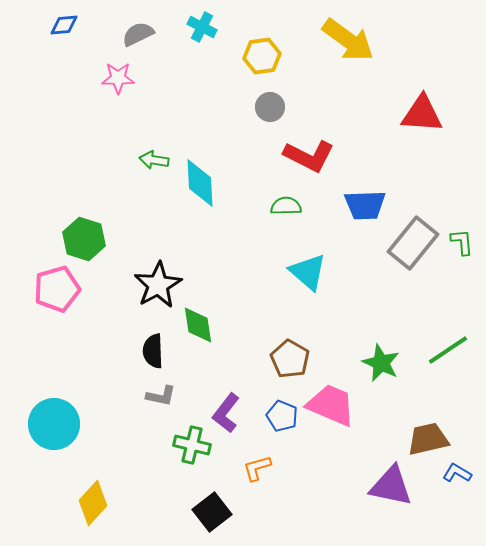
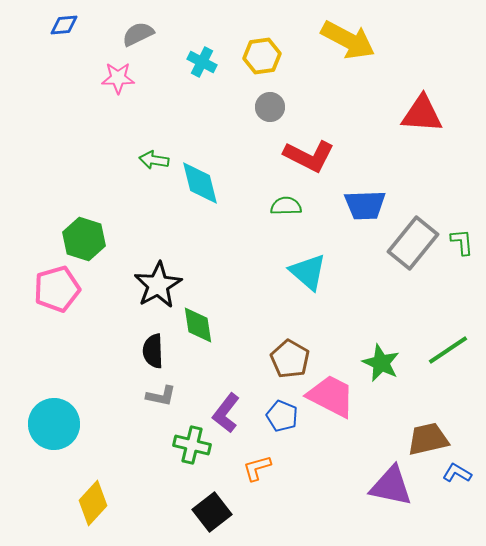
cyan cross: moved 35 px down
yellow arrow: rotated 8 degrees counterclockwise
cyan diamond: rotated 12 degrees counterclockwise
pink trapezoid: moved 9 px up; rotated 4 degrees clockwise
